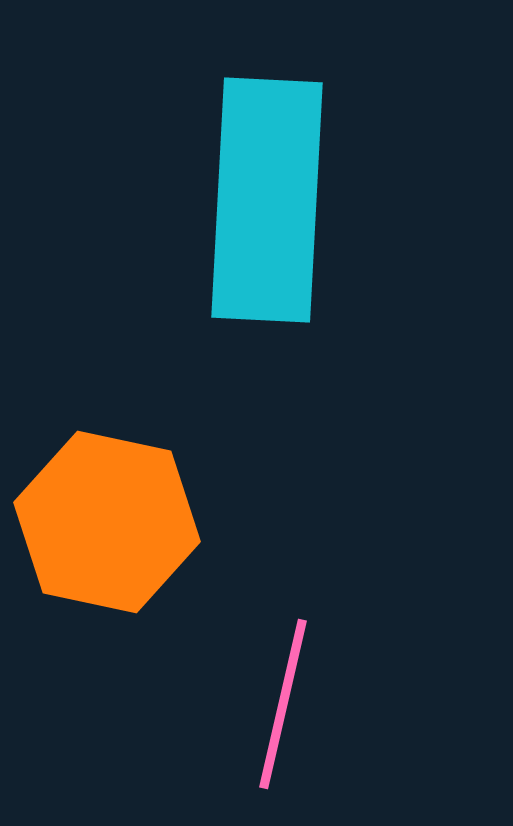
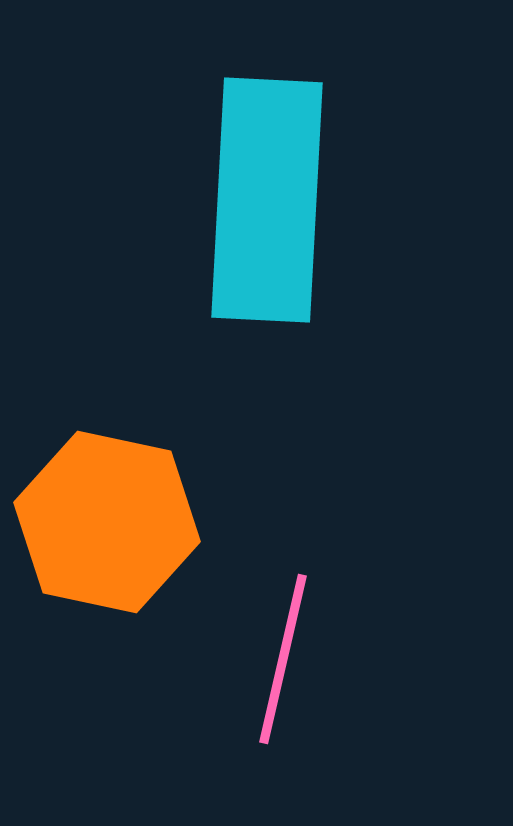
pink line: moved 45 px up
